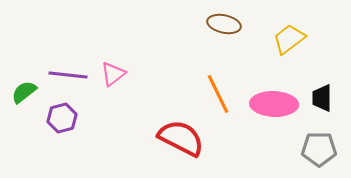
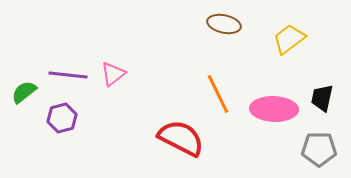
black trapezoid: rotated 12 degrees clockwise
pink ellipse: moved 5 px down
